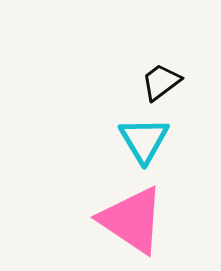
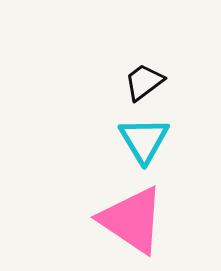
black trapezoid: moved 17 px left
